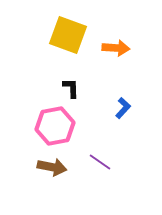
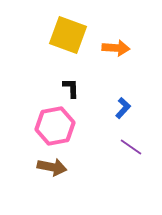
purple line: moved 31 px right, 15 px up
